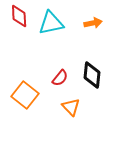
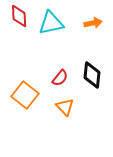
orange triangle: moved 6 px left
